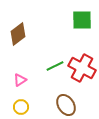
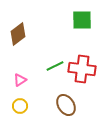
red cross: moved 1 px down; rotated 20 degrees counterclockwise
yellow circle: moved 1 px left, 1 px up
